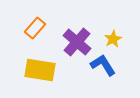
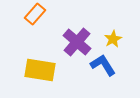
orange rectangle: moved 14 px up
